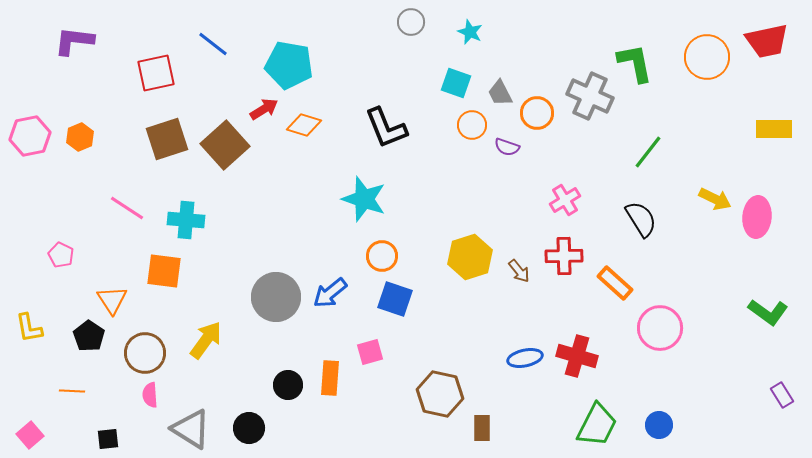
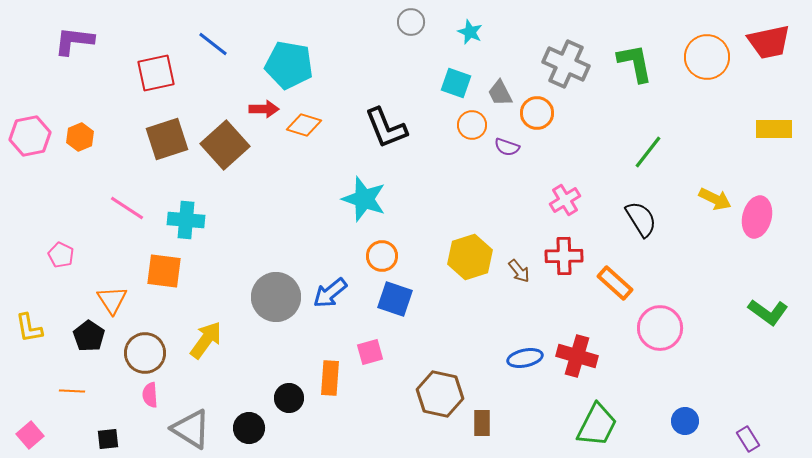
red trapezoid at (767, 41): moved 2 px right, 1 px down
gray cross at (590, 96): moved 24 px left, 32 px up
red arrow at (264, 109): rotated 32 degrees clockwise
pink ellipse at (757, 217): rotated 9 degrees clockwise
black circle at (288, 385): moved 1 px right, 13 px down
purple rectangle at (782, 395): moved 34 px left, 44 px down
blue circle at (659, 425): moved 26 px right, 4 px up
brown rectangle at (482, 428): moved 5 px up
